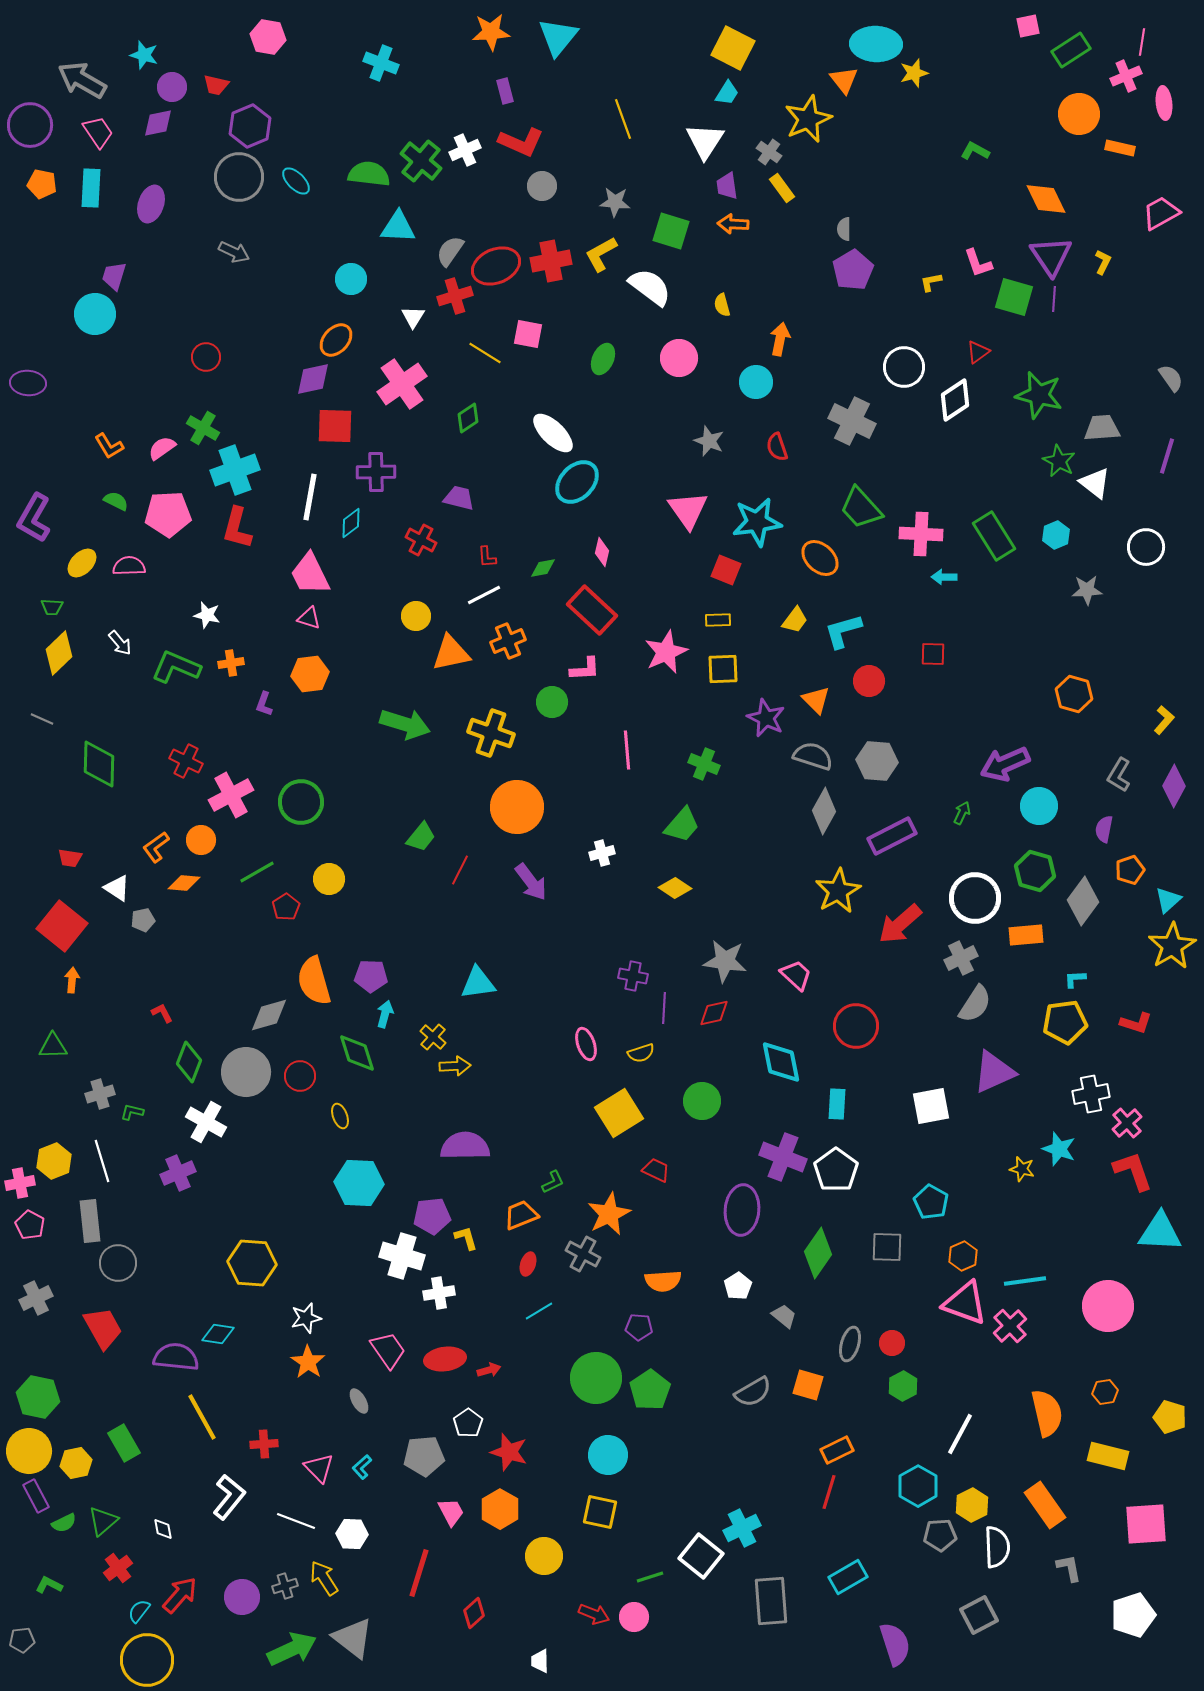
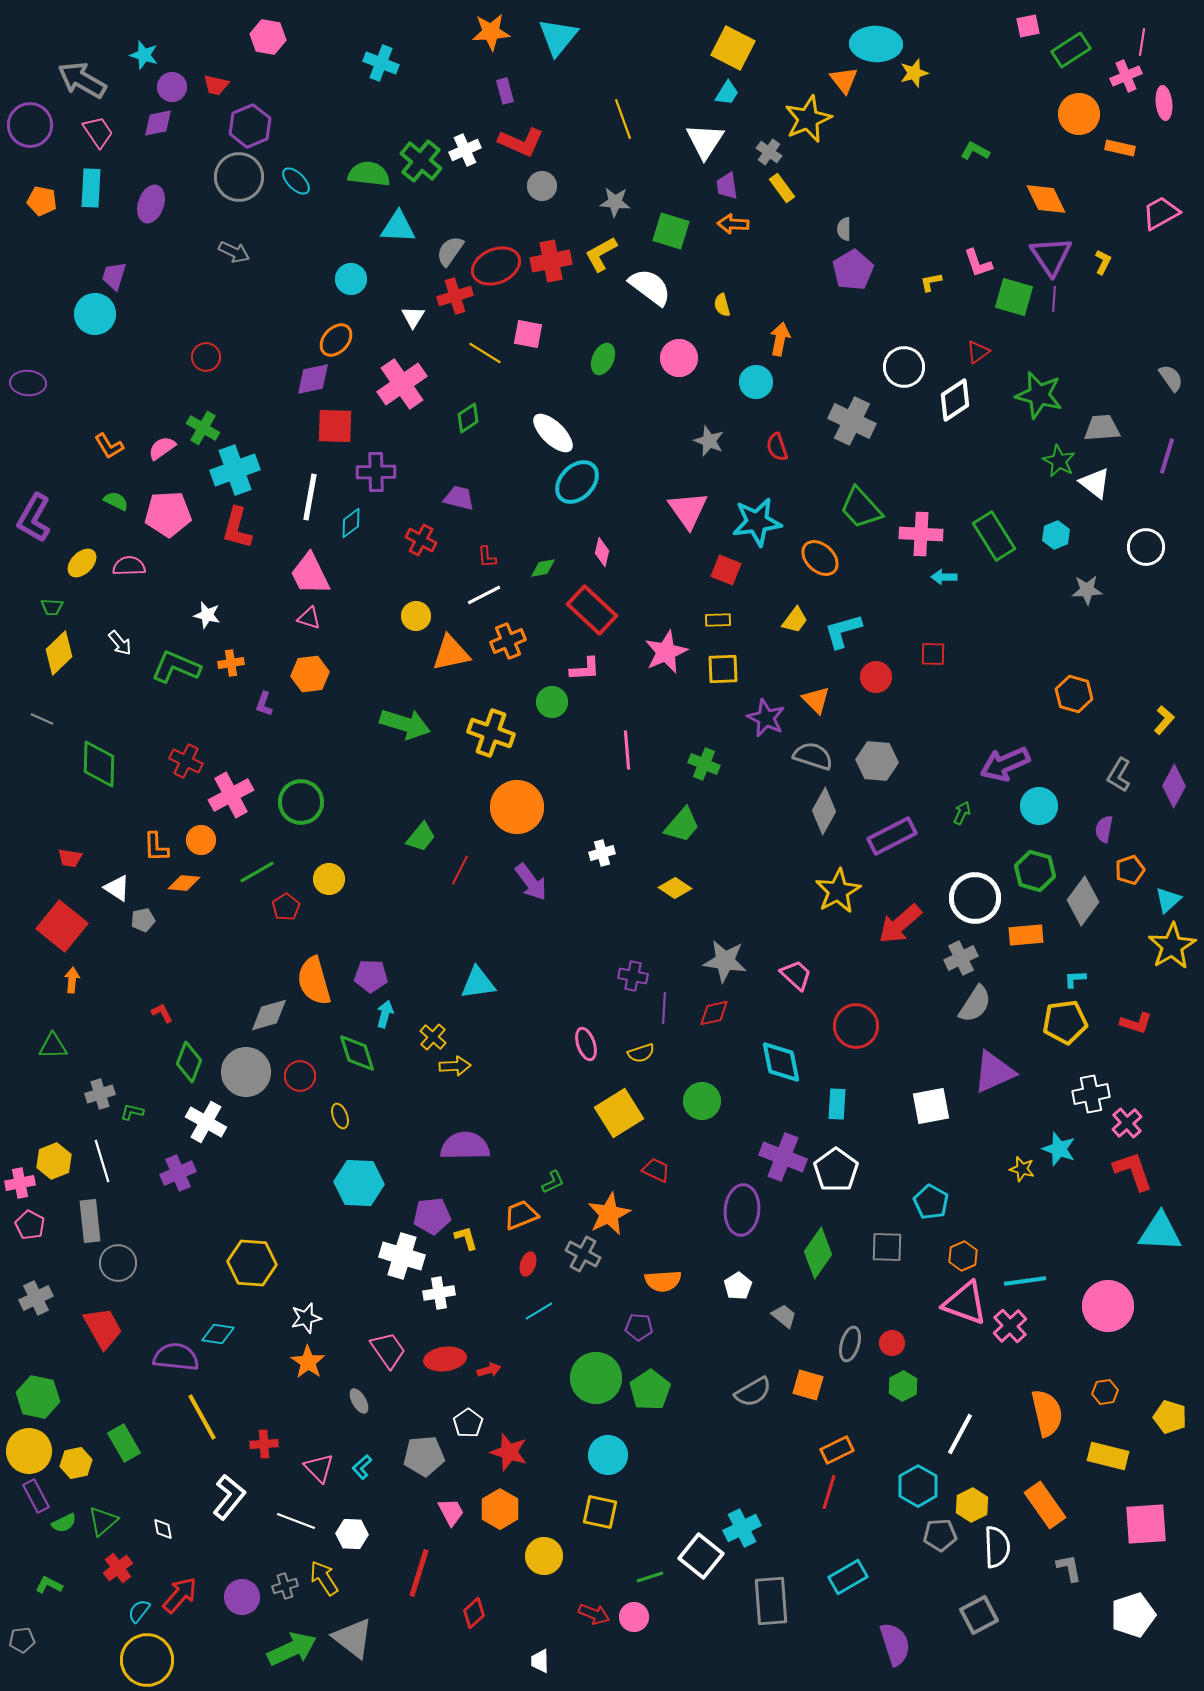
orange pentagon at (42, 184): moved 17 px down
red circle at (869, 681): moved 7 px right, 4 px up
orange L-shape at (156, 847): rotated 56 degrees counterclockwise
